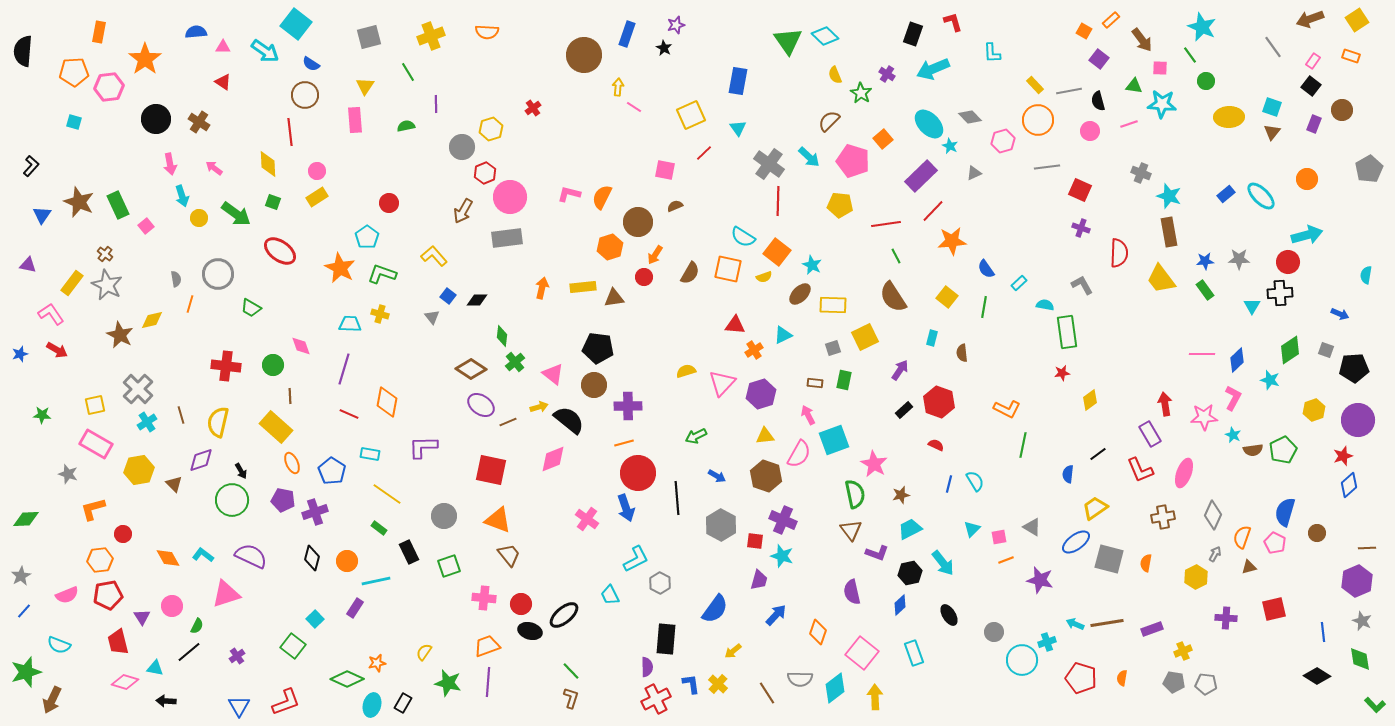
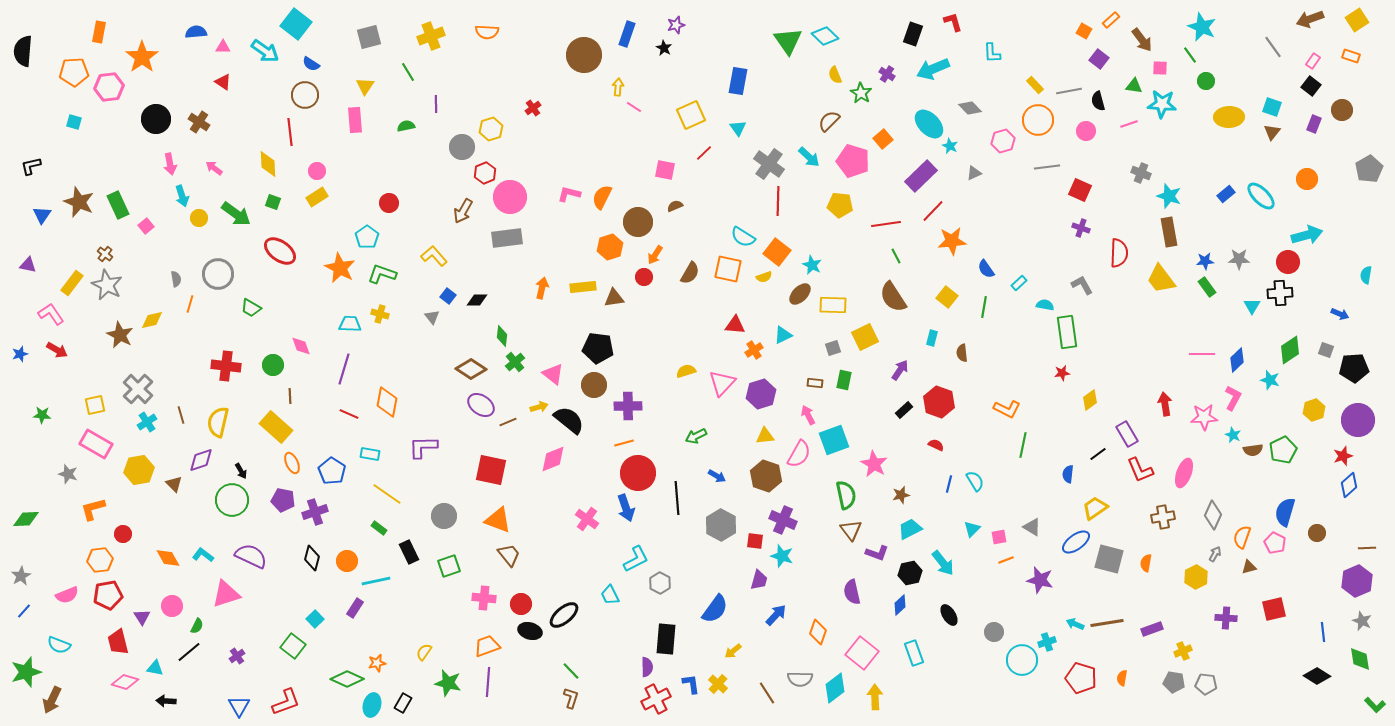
orange star at (145, 59): moved 3 px left, 2 px up
gray diamond at (970, 117): moved 9 px up
pink circle at (1090, 131): moved 4 px left
black L-shape at (31, 166): rotated 145 degrees counterclockwise
green rectangle at (1205, 290): moved 2 px right, 3 px up
purple rectangle at (1150, 434): moved 23 px left
green semicircle at (855, 494): moved 9 px left, 1 px down
